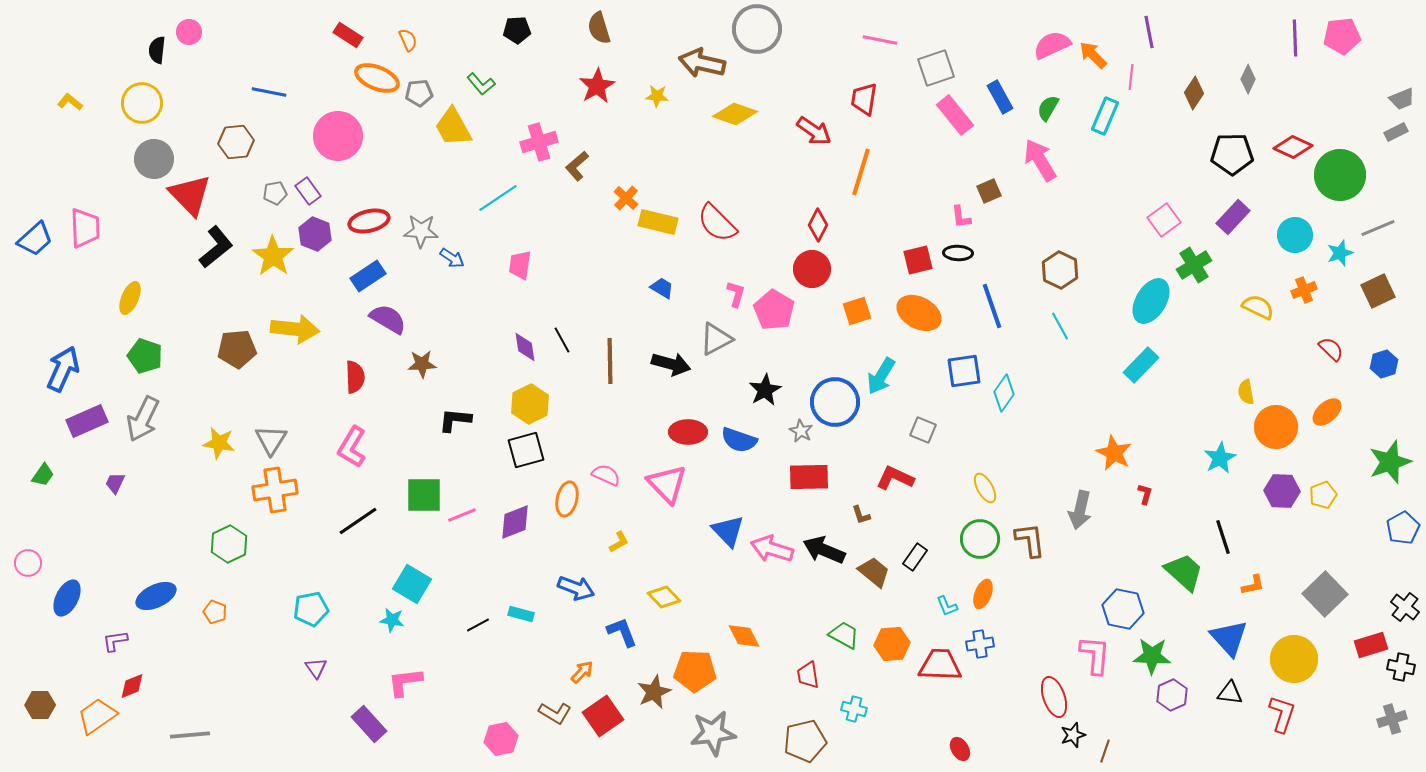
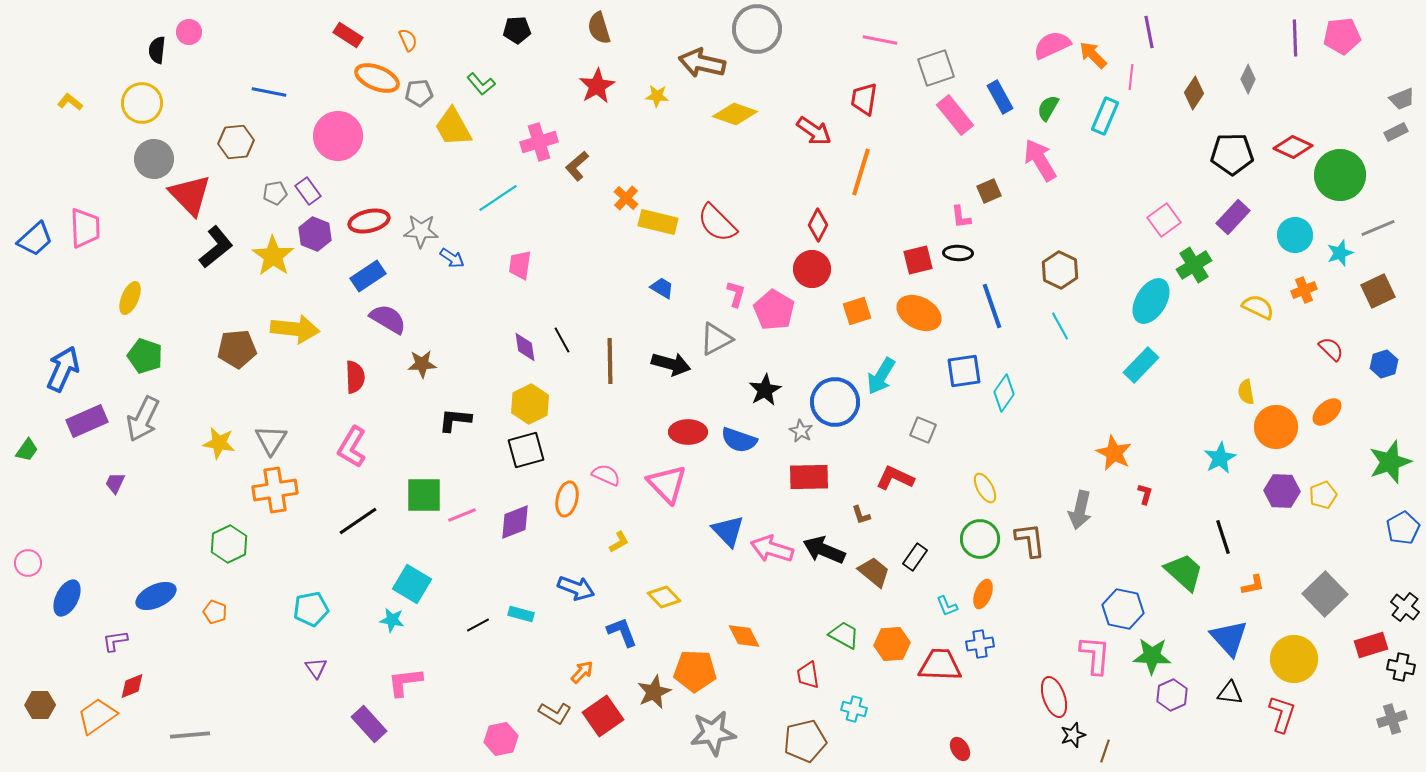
green trapezoid at (43, 475): moved 16 px left, 25 px up
